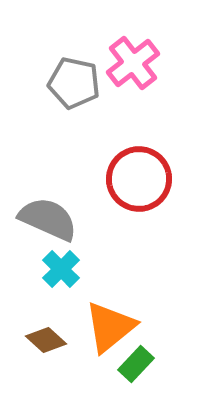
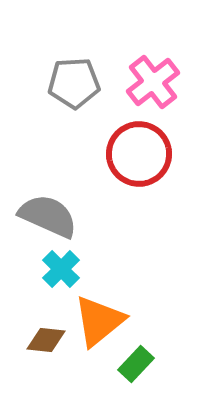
pink cross: moved 20 px right, 19 px down
gray pentagon: rotated 15 degrees counterclockwise
red circle: moved 25 px up
gray semicircle: moved 3 px up
orange triangle: moved 11 px left, 6 px up
brown diamond: rotated 36 degrees counterclockwise
